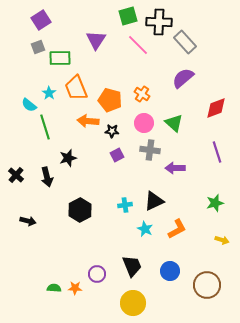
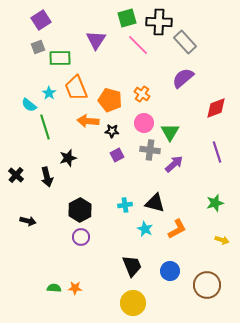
green square at (128, 16): moved 1 px left, 2 px down
green triangle at (174, 123): moved 4 px left, 9 px down; rotated 18 degrees clockwise
purple arrow at (175, 168): moved 1 px left, 4 px up; rotated 138 degrees clockwise
black triangle at (154, 201): moved 1 px right, 2 px down; rotated 40 degrees clockwise
purple circle at (97, 274): moved 16 px left, 37 px up
